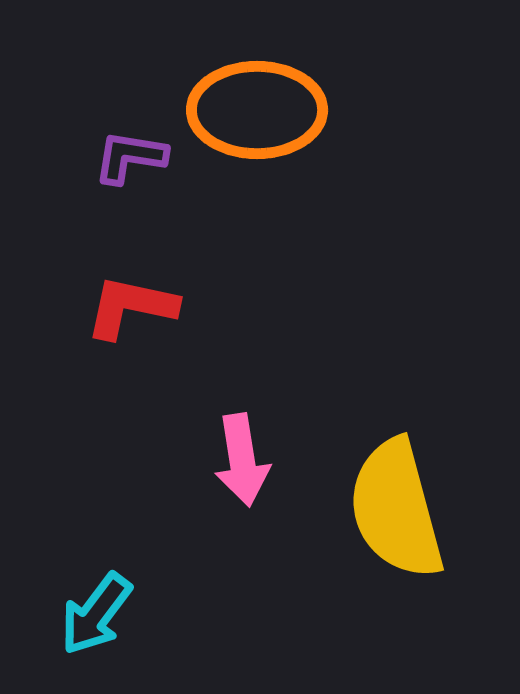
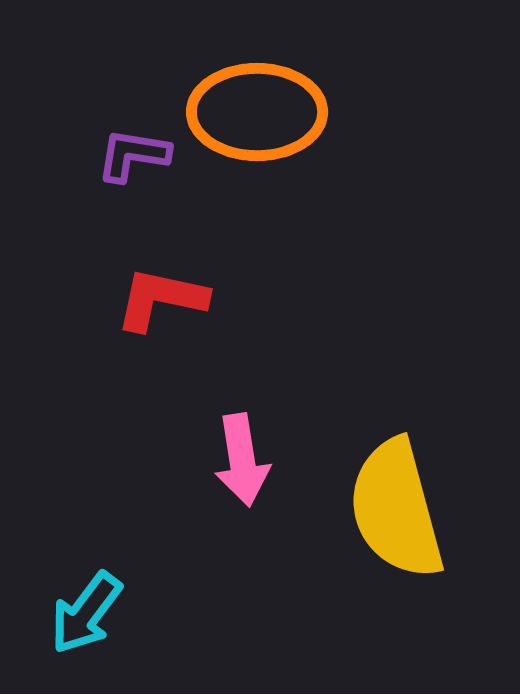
orange ellipse: moved 2 px down
purple L-shape: moved 3 px right, 2 px up
red L-shape: moved 30 px right, 8 px up
cyan arrow: moved 10 px left, 1 px up
